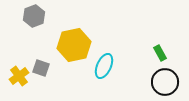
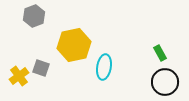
cyan ellipse: moved 1 px down; rotated 15 degrees counterclockwise
